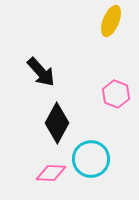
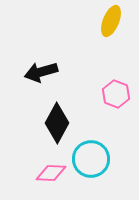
black arrow: rotated 116 degrees clockwise
